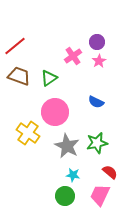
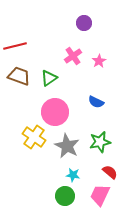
purple circle: moved 13 px left, 19 px up
red line: rotated 25 degrees clockwise
yellow cross: moved 6 px right, 4 px down
green star: moved 3 px right, 1 px up
